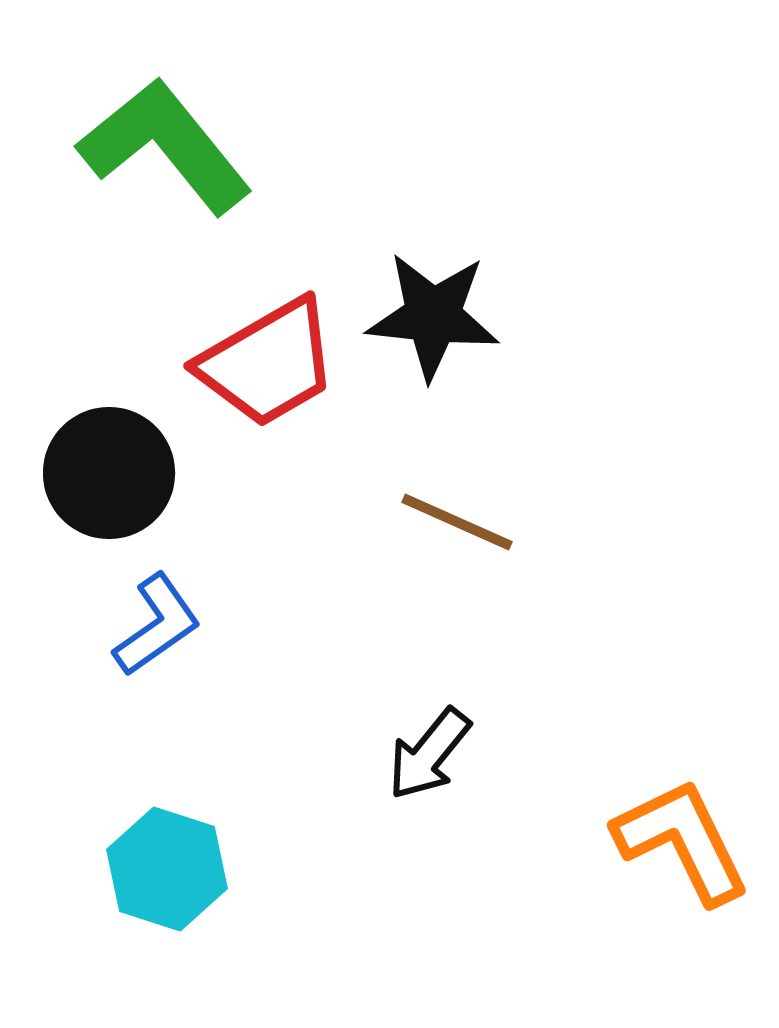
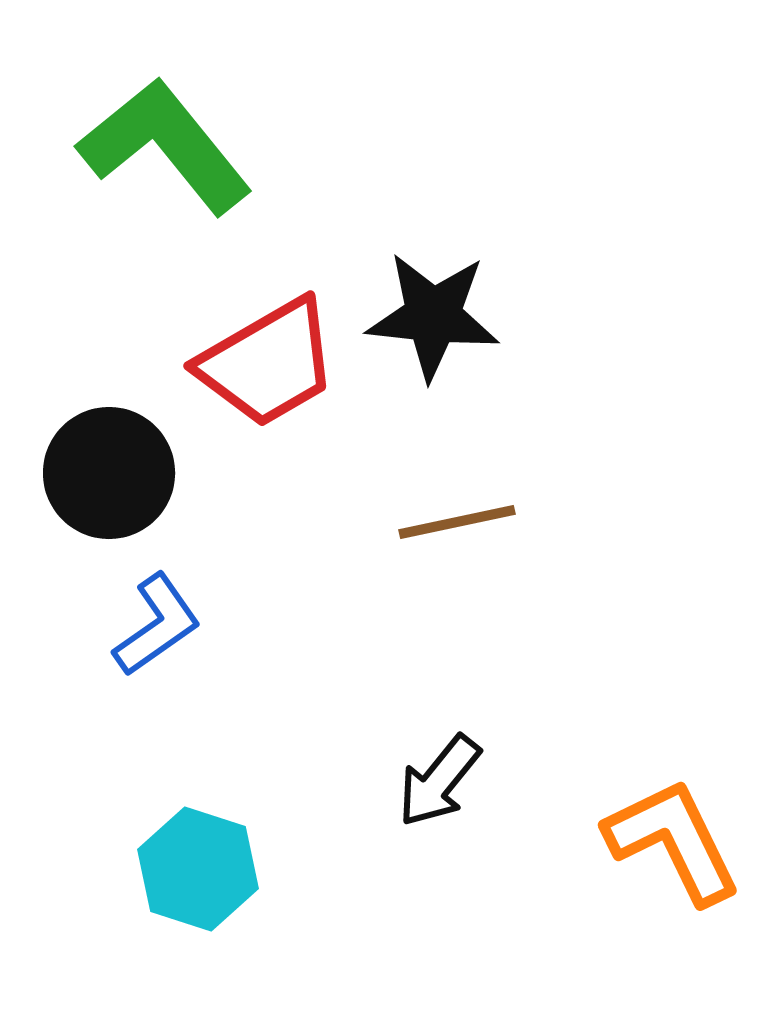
brown line: rotated 36 degrees counterclockwise
black arrow: moved 10 px right, 27 px down
orange L-shape: moved 9 px left
cyan hexagon: moved 31 px right
